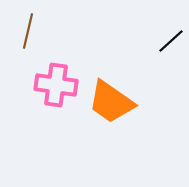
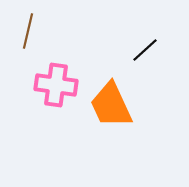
black line: moved 26 px left, 9 px down
orange trapezoid: moved 3 px down; rotated 30 degrees clockwise
